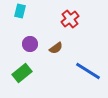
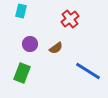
cyan rectangle: moved 1 px right
green rectangle: rotated 30 degrees counterclockwise
